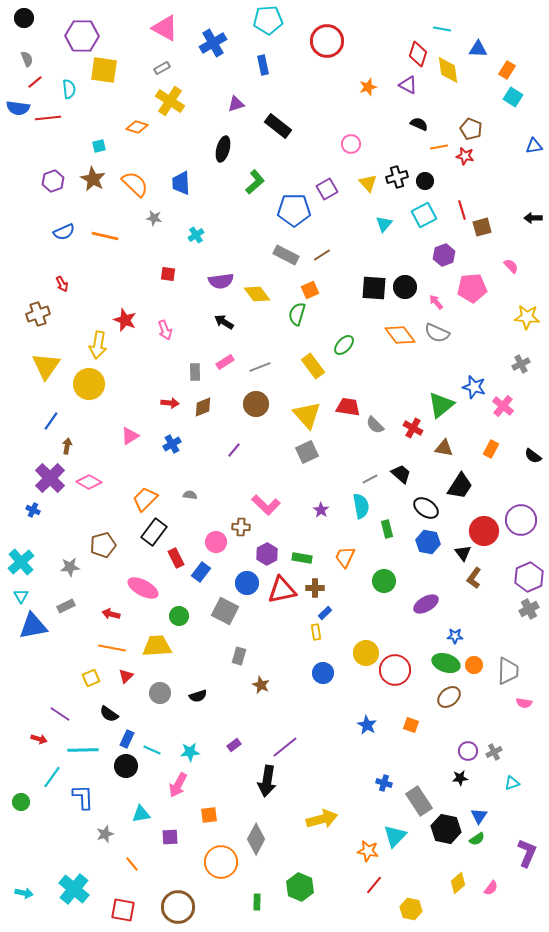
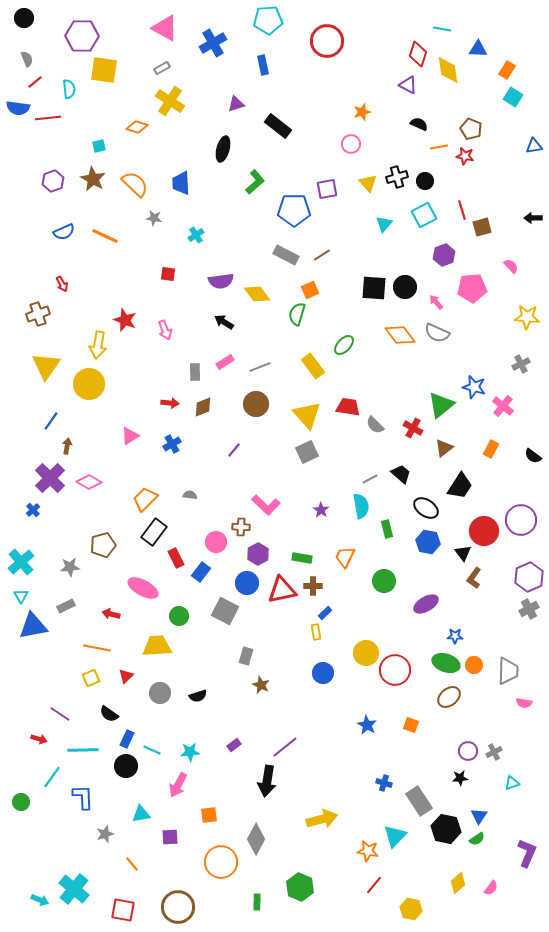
orange star at (368, 87): moved 6 px left, 25 px down
purple square at (327, 189): rotated 20 degrees clockwise
orange line at (105, 236): rotated 12 degrees clockwise
brown triangle at (444, 448): rotated 48 degrees counterclockwise
blue cross at (33, 510): rotated 24 degrees clockwise
purple hexagon at (267, 554): moved 9 px left
brown cross at (315, 588): moved 2 px left, 2 px up
orange line at (112, 648): moved 15 px left
gray rectangle at (239, 656): moved 7 px right
cyan arrow at (24, 893): moved 16 px right, 7 px down; rotated 12 degrees clockwise
